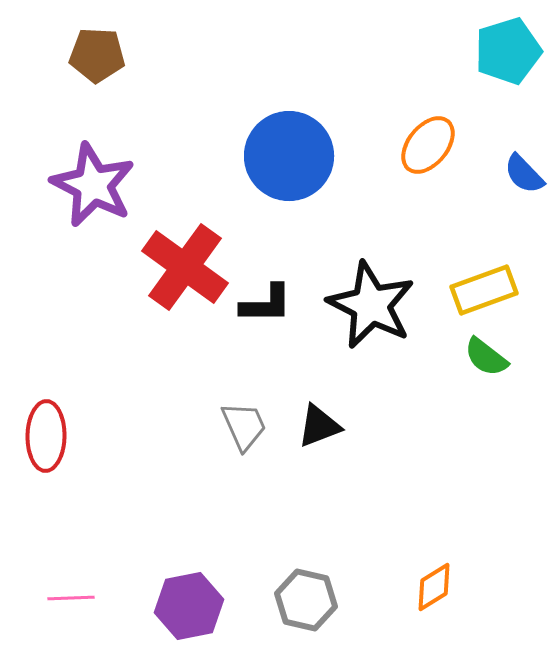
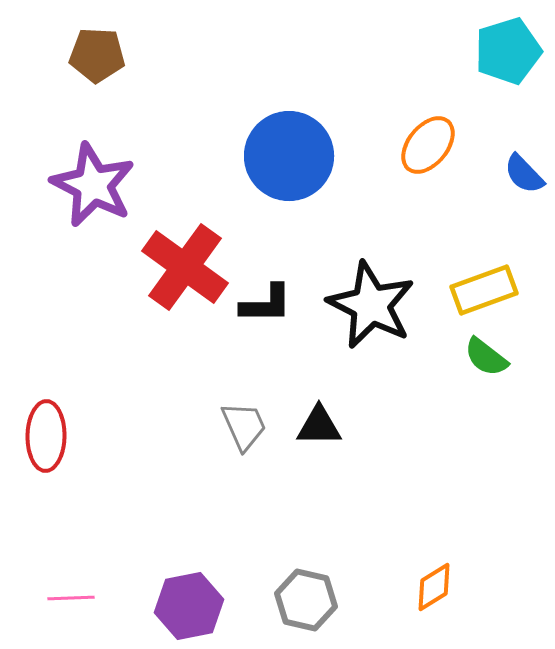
black triangle: rotated 21 degrees clockwise
